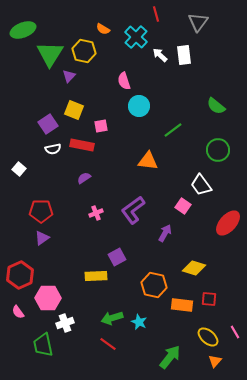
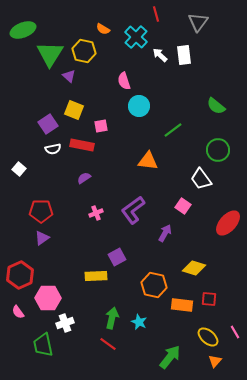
purple triangle at (69, 76): rotated 32 degrees counterclockwise
white trapezoid at (201, 185): moved 6 px up
green arrow at (112, 318): rotated 120 degrees clockwise
